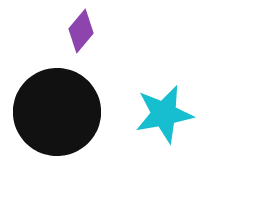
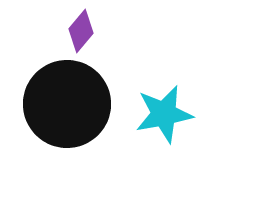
black circle: moved 10 px right, 8 px up
